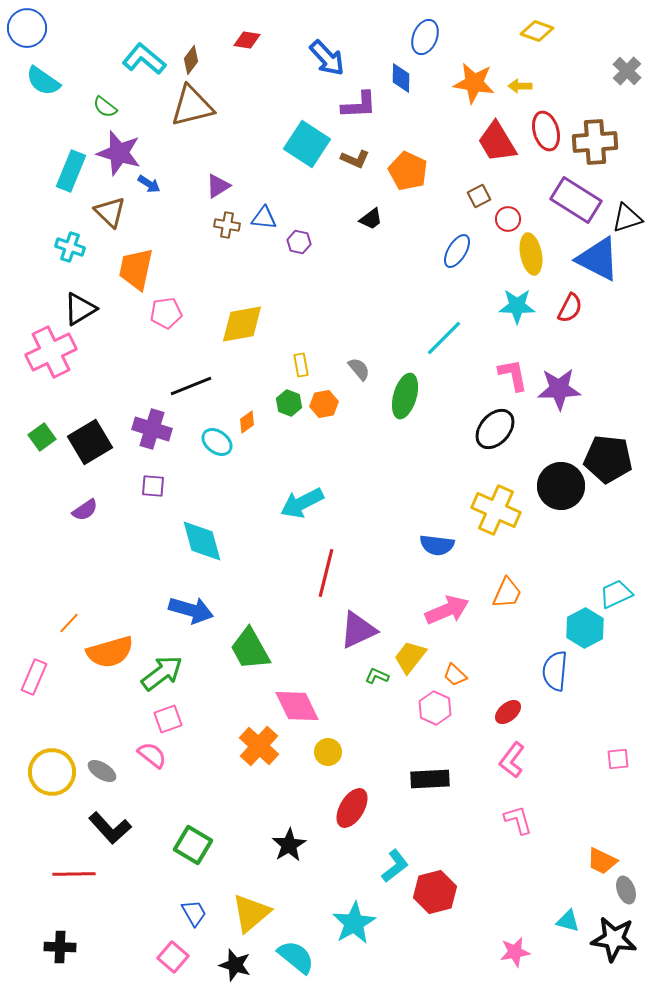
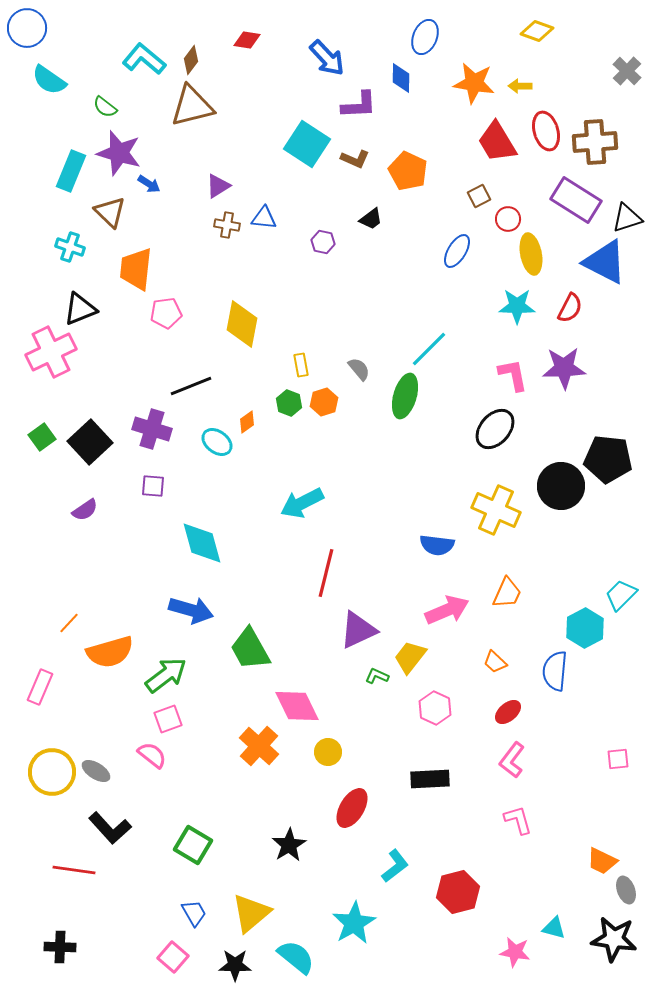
cyan semicircle at (43, 81): moved 6 px right, 1 px up
purple hexagon at (299, 242): moved 24 px right
blue triangle at (598, 259): moved 7 px right, 3 px down
orange trapezoid at (136, 269): rotated 6 degrees counterclockwise
black triangle at (80, 309): rotated 9 degrees clockwise
yellow diamond at (242, 324): rotated 69 degrees counterclockwise
cyan line at (444, 338): moved 15 px left, 11 px down
purple star at (559, 389): moved 5 px right, 21 px up
orange hexagon at (324, 404): moved 2 px up; rotated 8 degrees counterclockwise
black square at (90, 442): rotated 12 degrees counterclockwise
cyan diamond at (202, 541): moved 2 px down
cyan trapezoid at (616, 594): moved 5 px right, 1 px down; rotated 20 degrees counterclockwise
green arrow at (162, 673): moved 4 px right, 2 px down
orange trapezoid at (455, 675): moved 40 px right, 13 px up
pink rectangle at (34, 677): moved 6 px right, 10 px down
gray ellipse at (102, 771): moved 6 px left
red line at (74, 874): moved 4 px up; rotated 9 degrees clockwise
red hexagon at (435, 892): moved 23 px right
cyan triangle at (568, 921): moved 14 px left, 7 px down
pink star at (515, 952): rotated 20 degrees clockwise
black star at (235, 965): rotated 16 degrees counterclockwise
